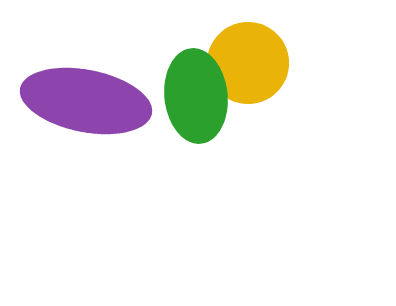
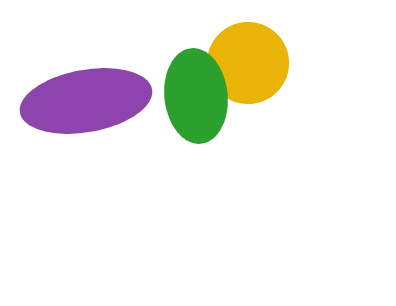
purple ellipse: rotated 21 degrees counterclockwise
